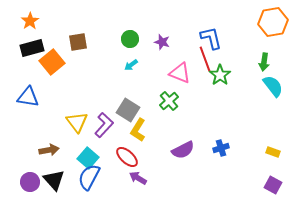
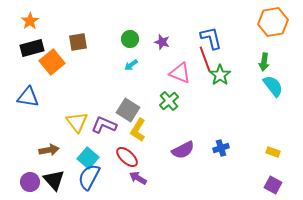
purple L-shape: rotated 110 degrees counterclockwise
